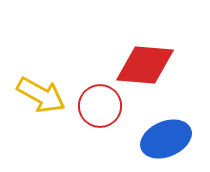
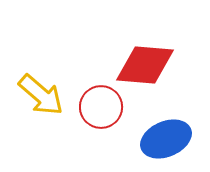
yellow arrow: rotated 12 degrees clockwise
red circle: moved 1 px right, 1 px down
